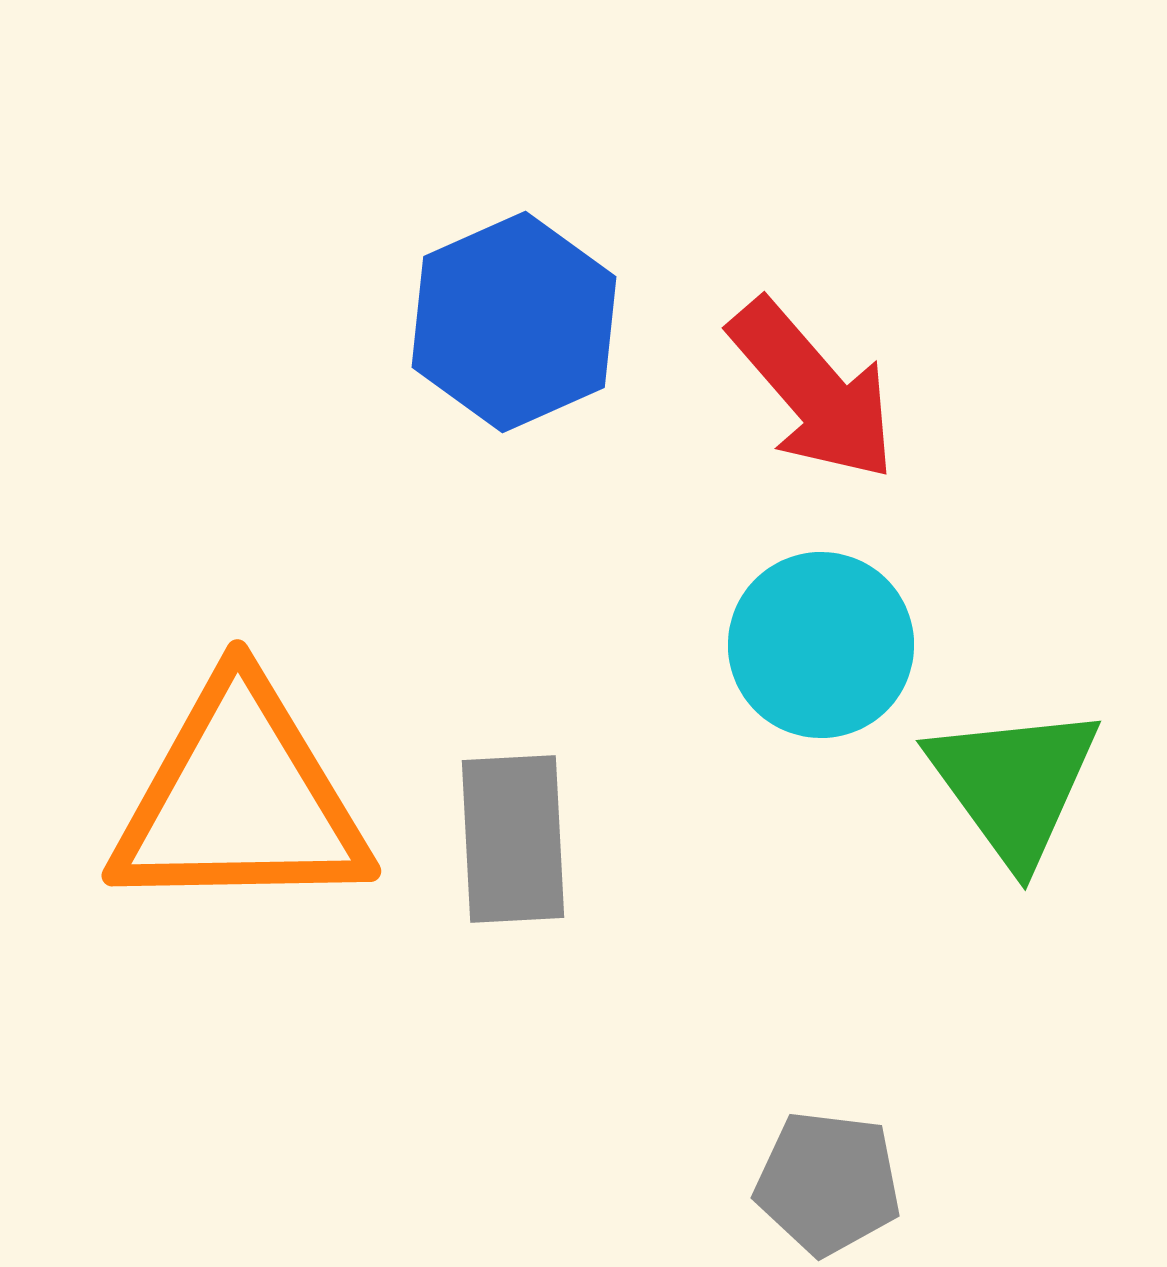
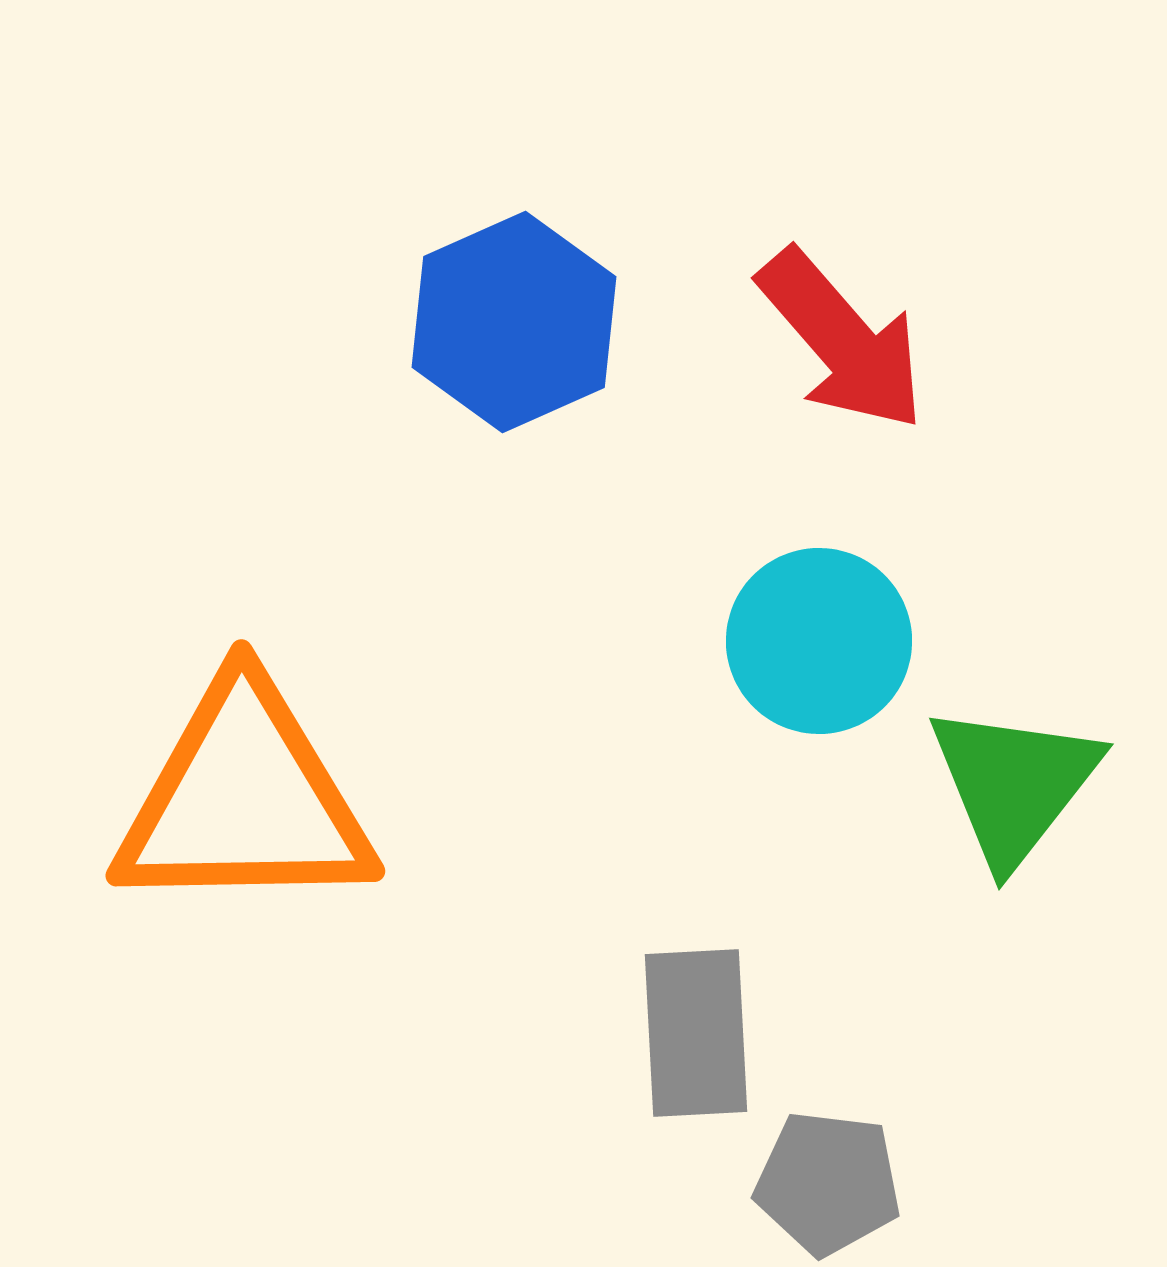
red arrow: moved 29 px right, 50 px up
cyan circle: moved 2 px left, 4 px up
green triangle: rotated 14 degrees clockwise
orange triangle: moved 4 px right
gray rectangle: moved 183 px right, 194 px down
